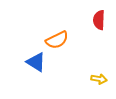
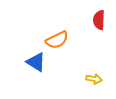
yellow arrow: moved 5 px left
